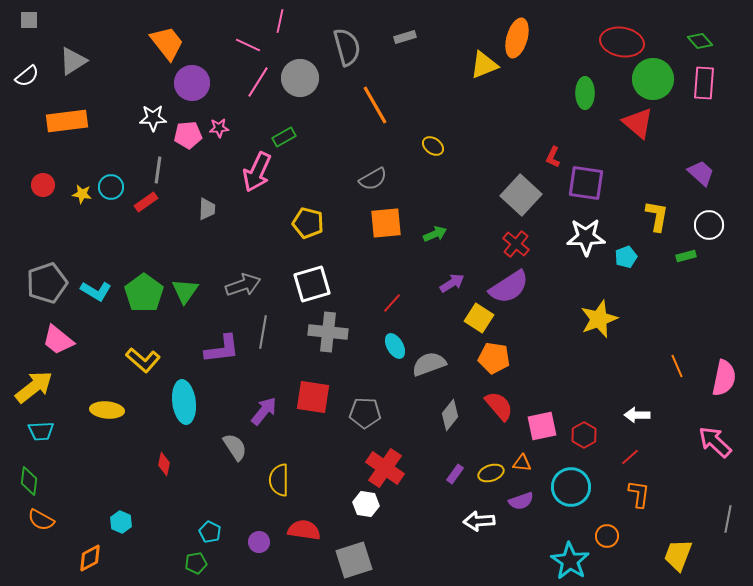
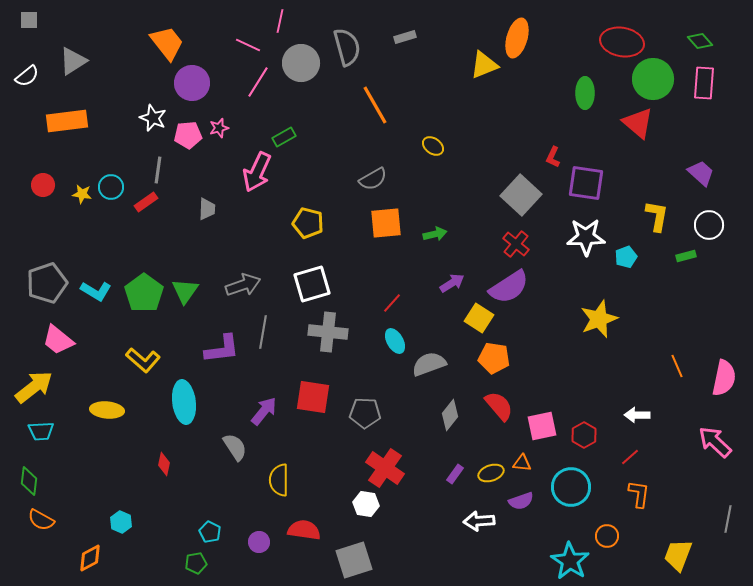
gray circle at (300, 78): moved 1 px right, 15 px up
white star at (153, 118): rotated 24 degrees clockwise
pink star at (219, 128): rotated 12 degrees counterclockwise
green arrow at (435, 234): rotated 10 degrees clockwise
cyan ellipse at (395, 346): moved 5 px up
